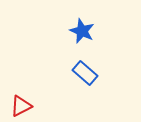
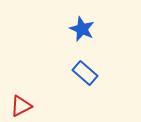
blue star: moved 2 px up
